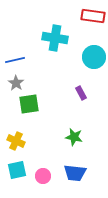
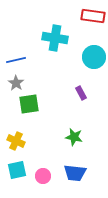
blue line: moved 1 px right
